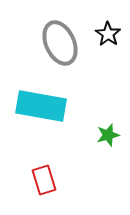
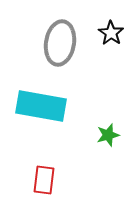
black star: moved 3 px right, 1 px up
gray ellipse: rotated 33 degrees clockwise
red rectangle: rotated 24 degrees clockwise
